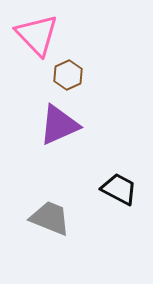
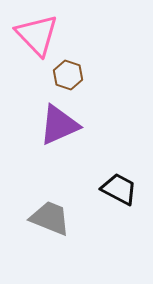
brown hexagon: rotated 16 degrees counterclockwise
